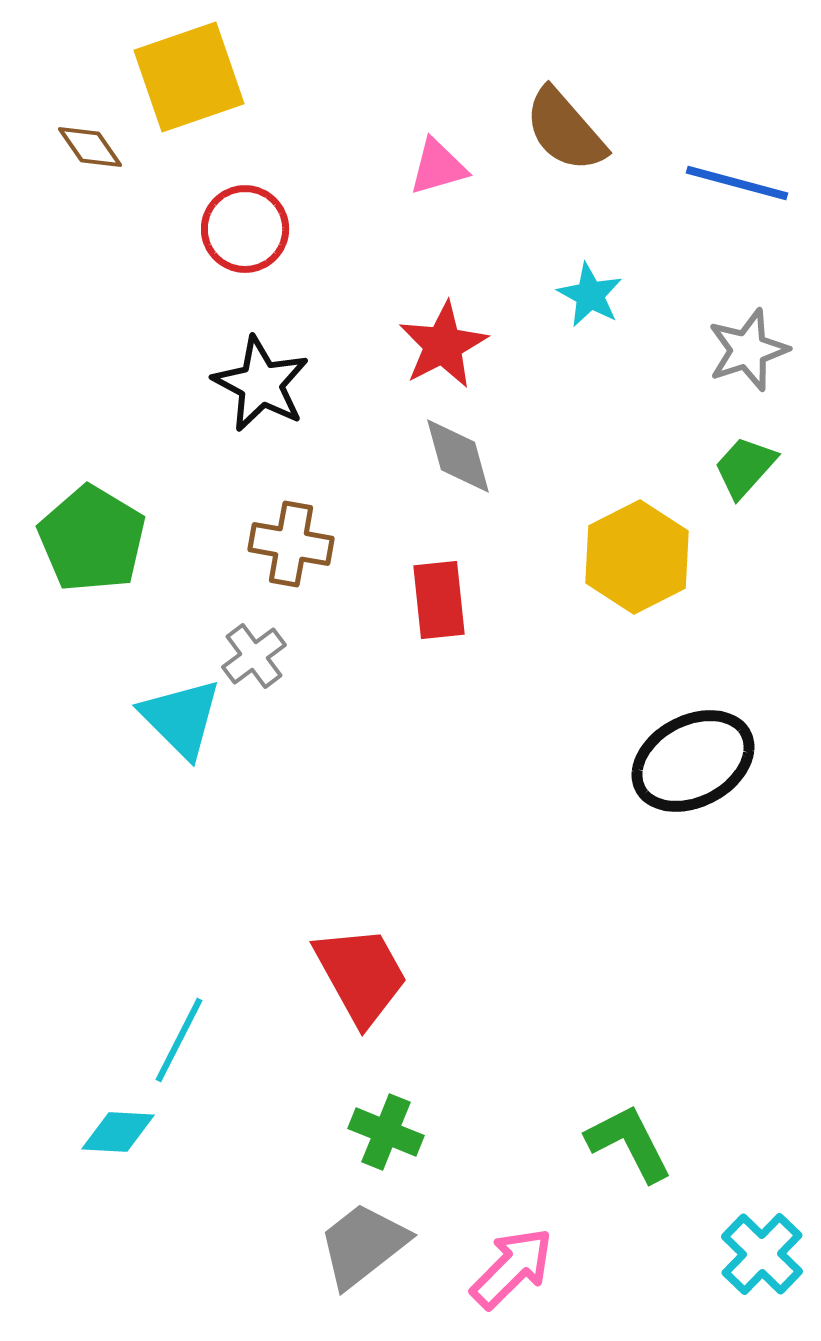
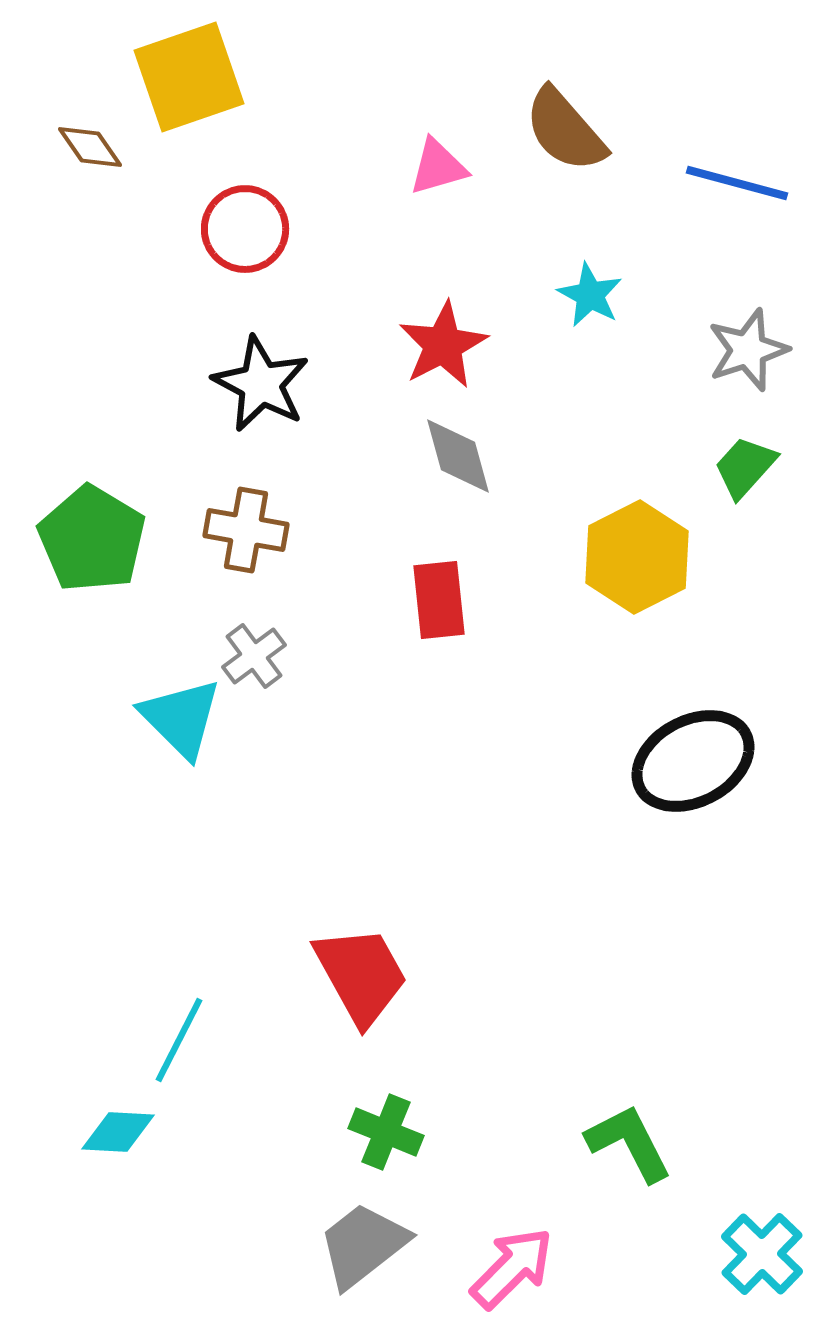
brown cross: moved 45 px left, 14 px up
